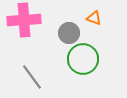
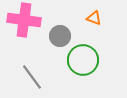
pink cross: rotated 12 degrees clockwise
gray circle: moved 9 px left, 3 px down
green circle: moved 1 px down
